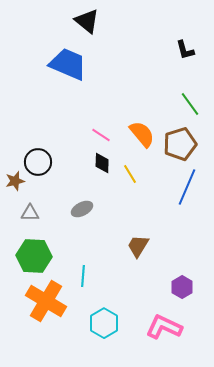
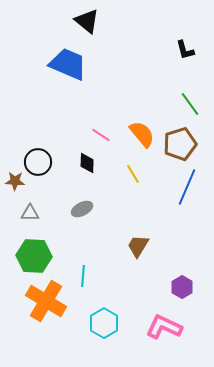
black diamond: moved 15 px left
yellow line: moved 3 px right
brown star: rotated 18 degrees clockwise
